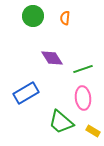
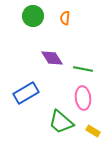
green line: rotated 30 degrees clockwise
